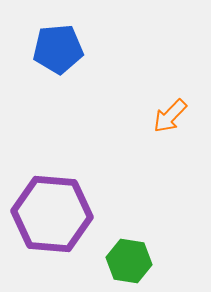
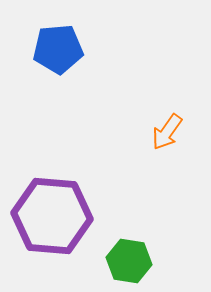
orange arrow: moved 3 px left, 16 px down; rotated 9 degrees counterclockwise
purple hexagon: moved 2 px down
